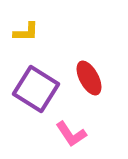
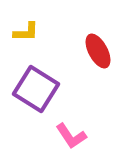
red ellipse: moved 9 px right, 27 px up
pink L-shape: moved 2 px down
